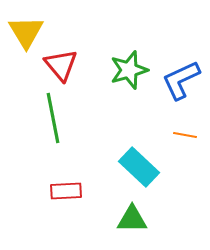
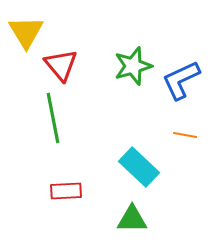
green star: moved 4 px right, 4 px up
